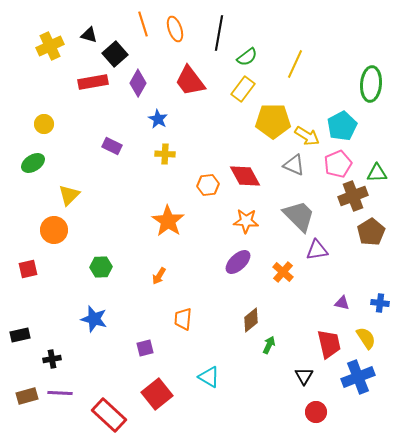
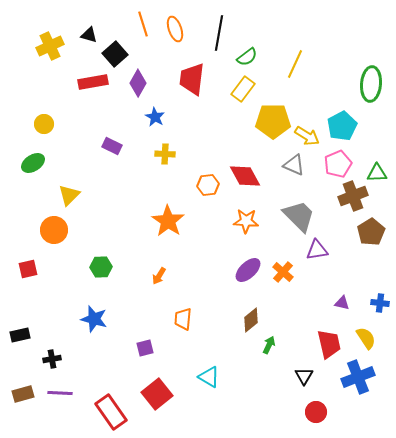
red trapezoid at (190, 81): moved 2 px right, 2 px up; rotated 44 degrees clockwise
blue star at (158, 119): moved 3 px left, 2 px up
purple ellipse at (238, 262): moved 10 px right, 8 px down
brown rectangle at (27, 396): moved 4 px left, 2 px up
red rectangle at (109, 415): moved 2 px right, 3 px up; rotated 12 degrees clockwise
